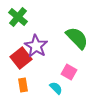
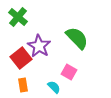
purple star: moved 3 px right
cyan semicircle: moved 2 px left, 1 px up
